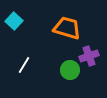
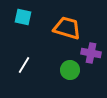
cyan square: moved 9 px right, 4 px up; rotated 30 degrees counterclockwise
purple cross: moved 2 px right, 3 px up; rotated 30 degrees clockwise
